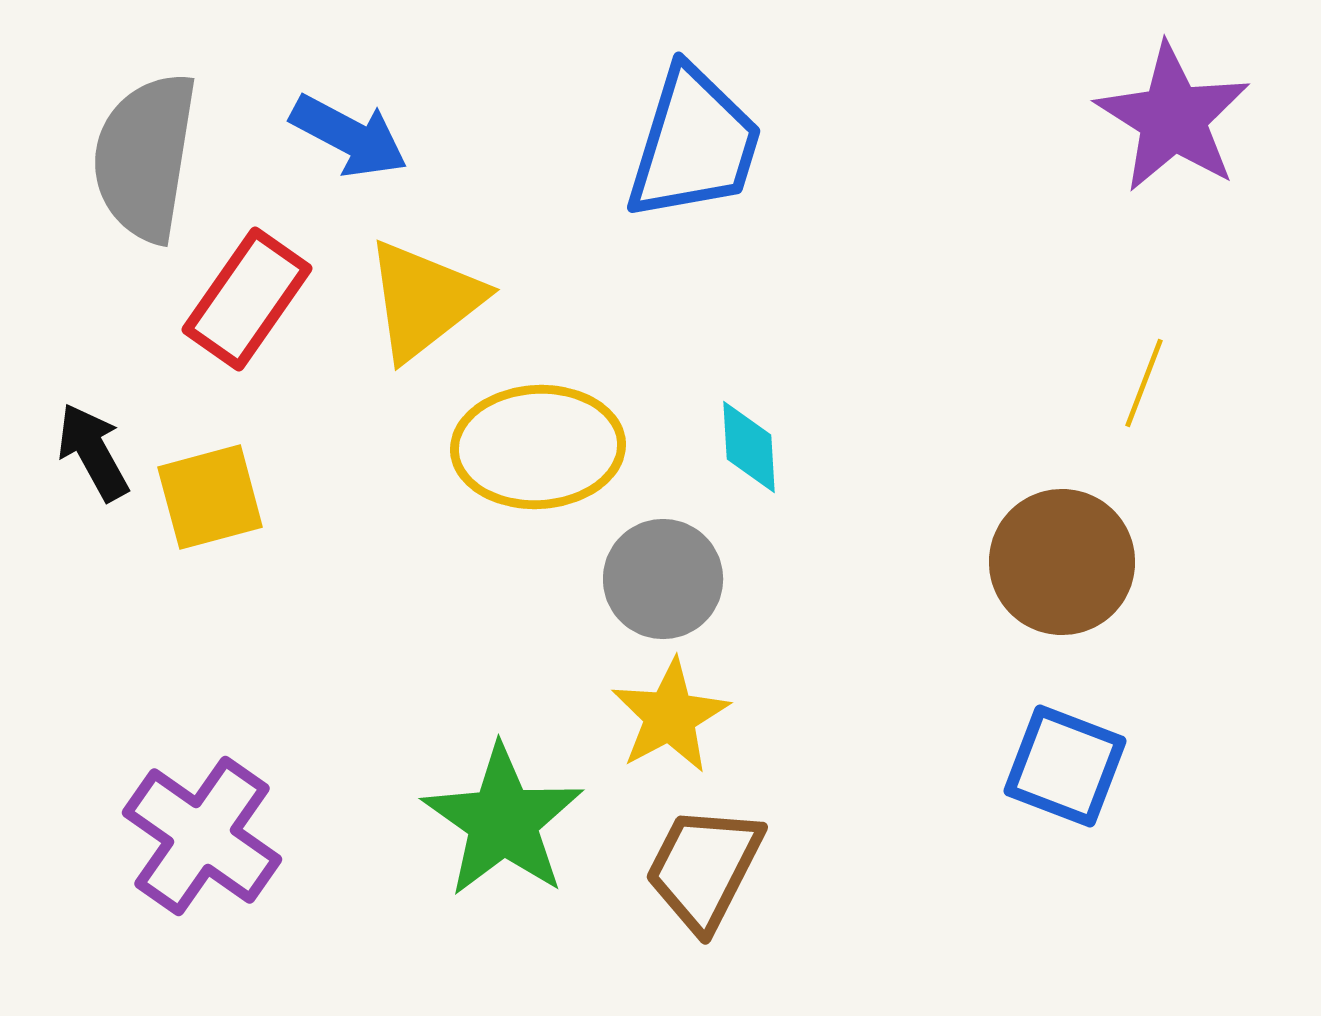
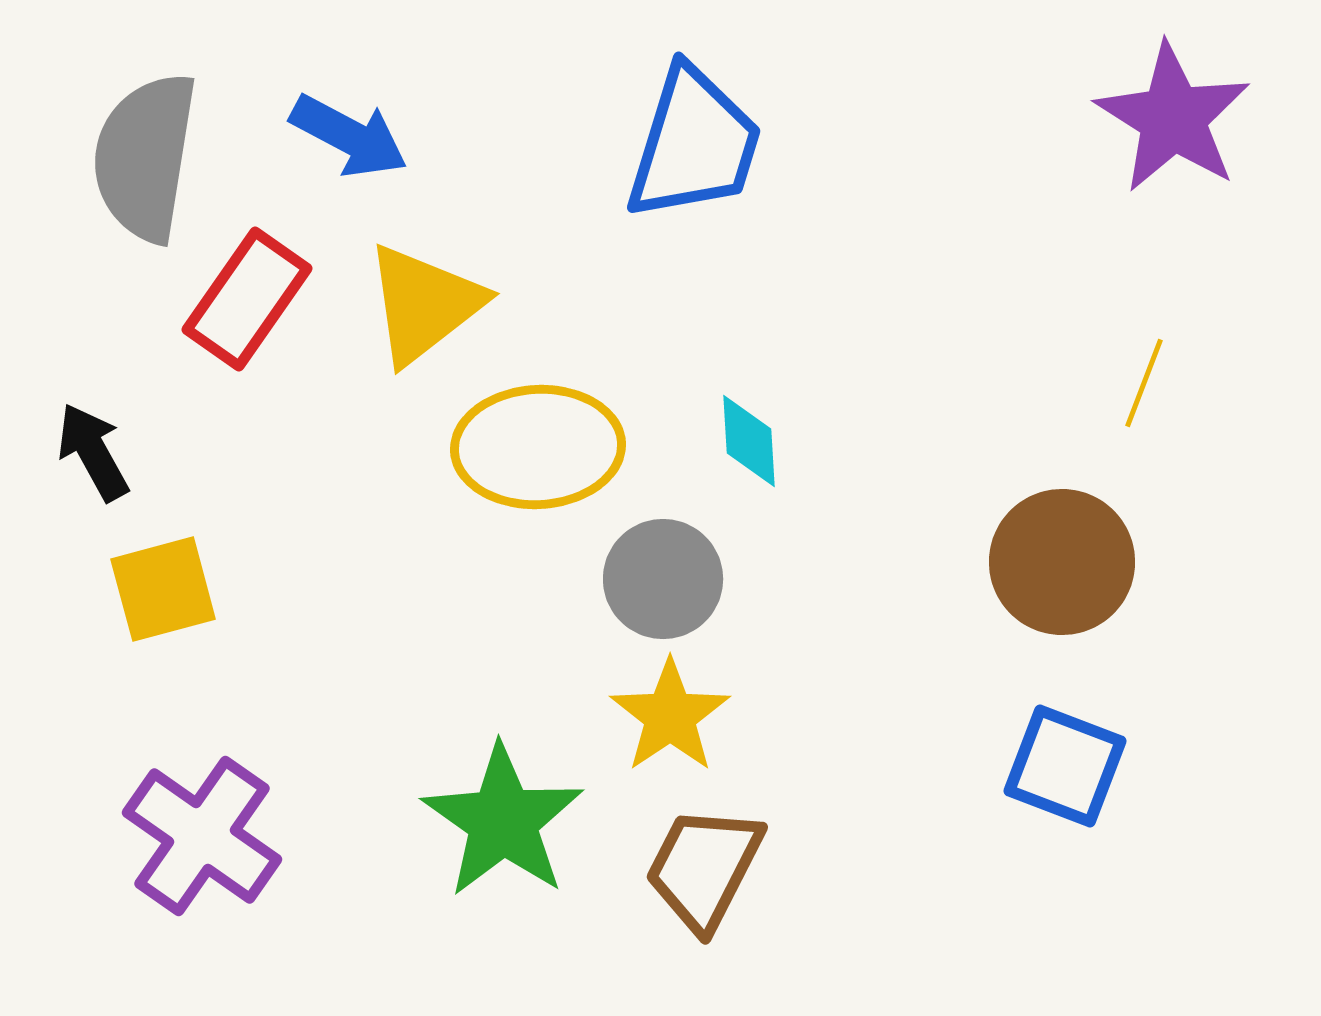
yellow triangle: moved 4 px down
cyan diamond: moved 6 px up
yellow square: moved 47 px left, 92 px down
yellow star: rotated 6 degrees counterclockwise
